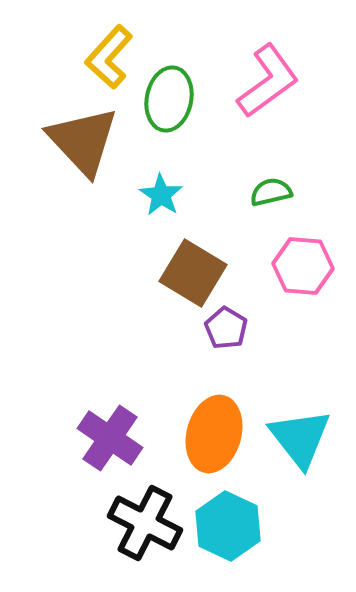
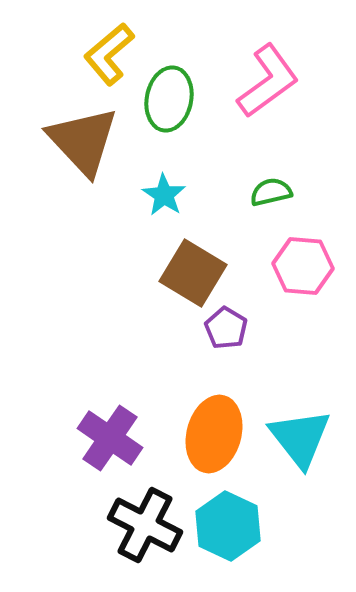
yellow L-shape: moved 3 px up; rotated 8 degrees clockwise
cyan star: moved 3 px right
black cross: moved 2 px down
